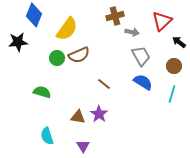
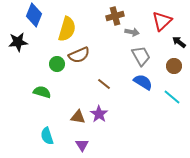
yellow semicircle: rotated 20 degrees counterclockwise
green circle: moved 6 px down
cyan line: moved 3 px down; rotated 66 degrees counterclockwise
purple triangle: moved 1 px left, 1 px up
